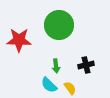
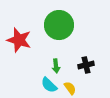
red star: rotated 15 degrees clockwise
